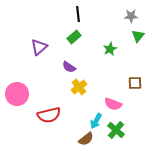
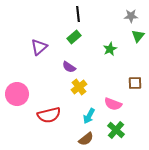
cyan arrow: moved 7 px left, 5 px up
